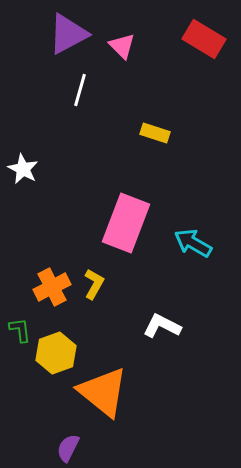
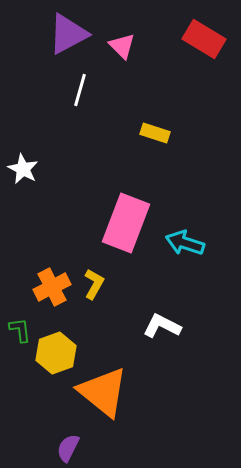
cyan arrow: moved 8 px left; rotated 12 degrees counterclockwise
